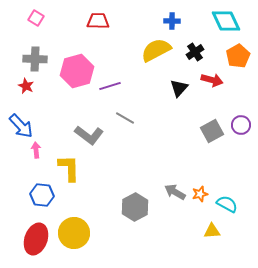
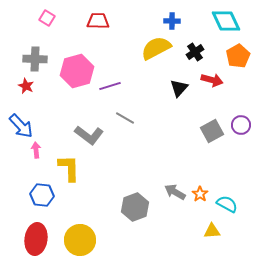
pink square: moved 11 px right
yellow semicircle: moved 2 px up
orange star: rotated 21 degrees counterclockwise
gray hexagon: rotated 8 degrees clockwise
yellow circle: moved 6 px right, 7 px down
red ellipse: rotated 12 degrees counterclockwise
